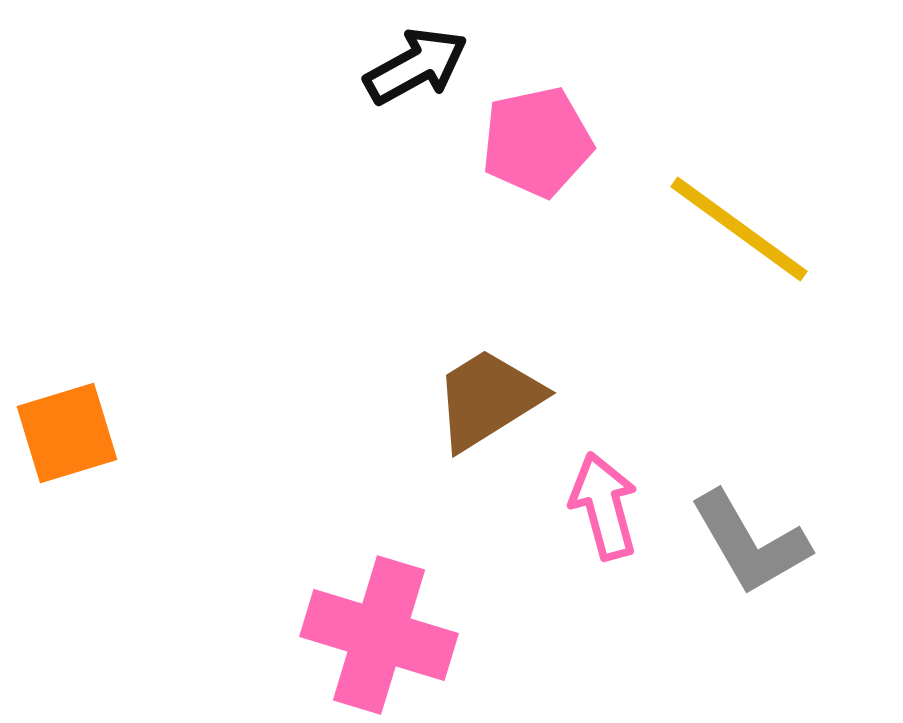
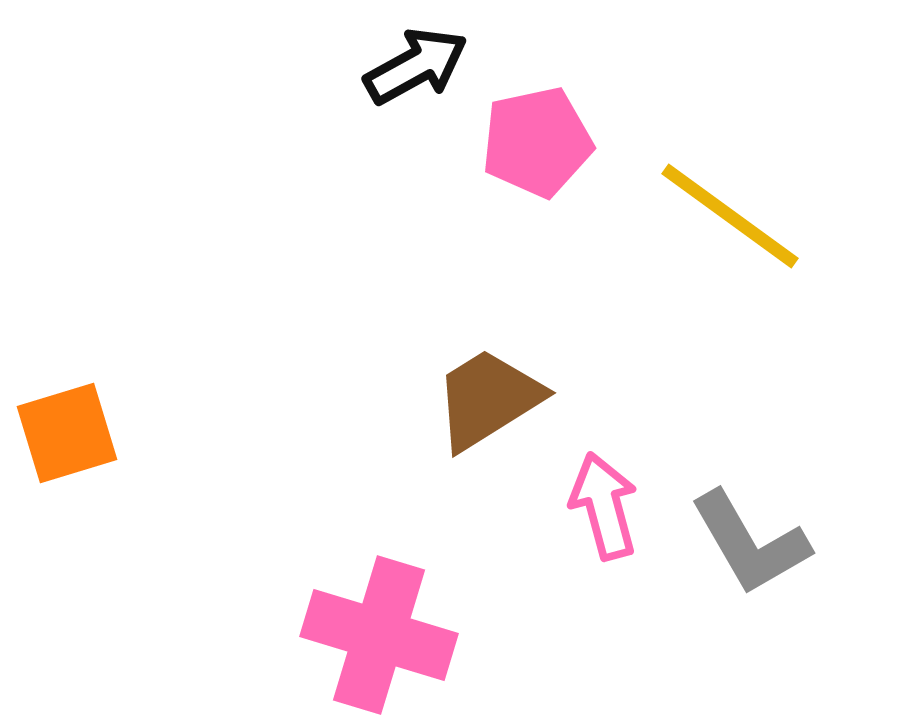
yellow line: moved 9 px left, 13 px up
